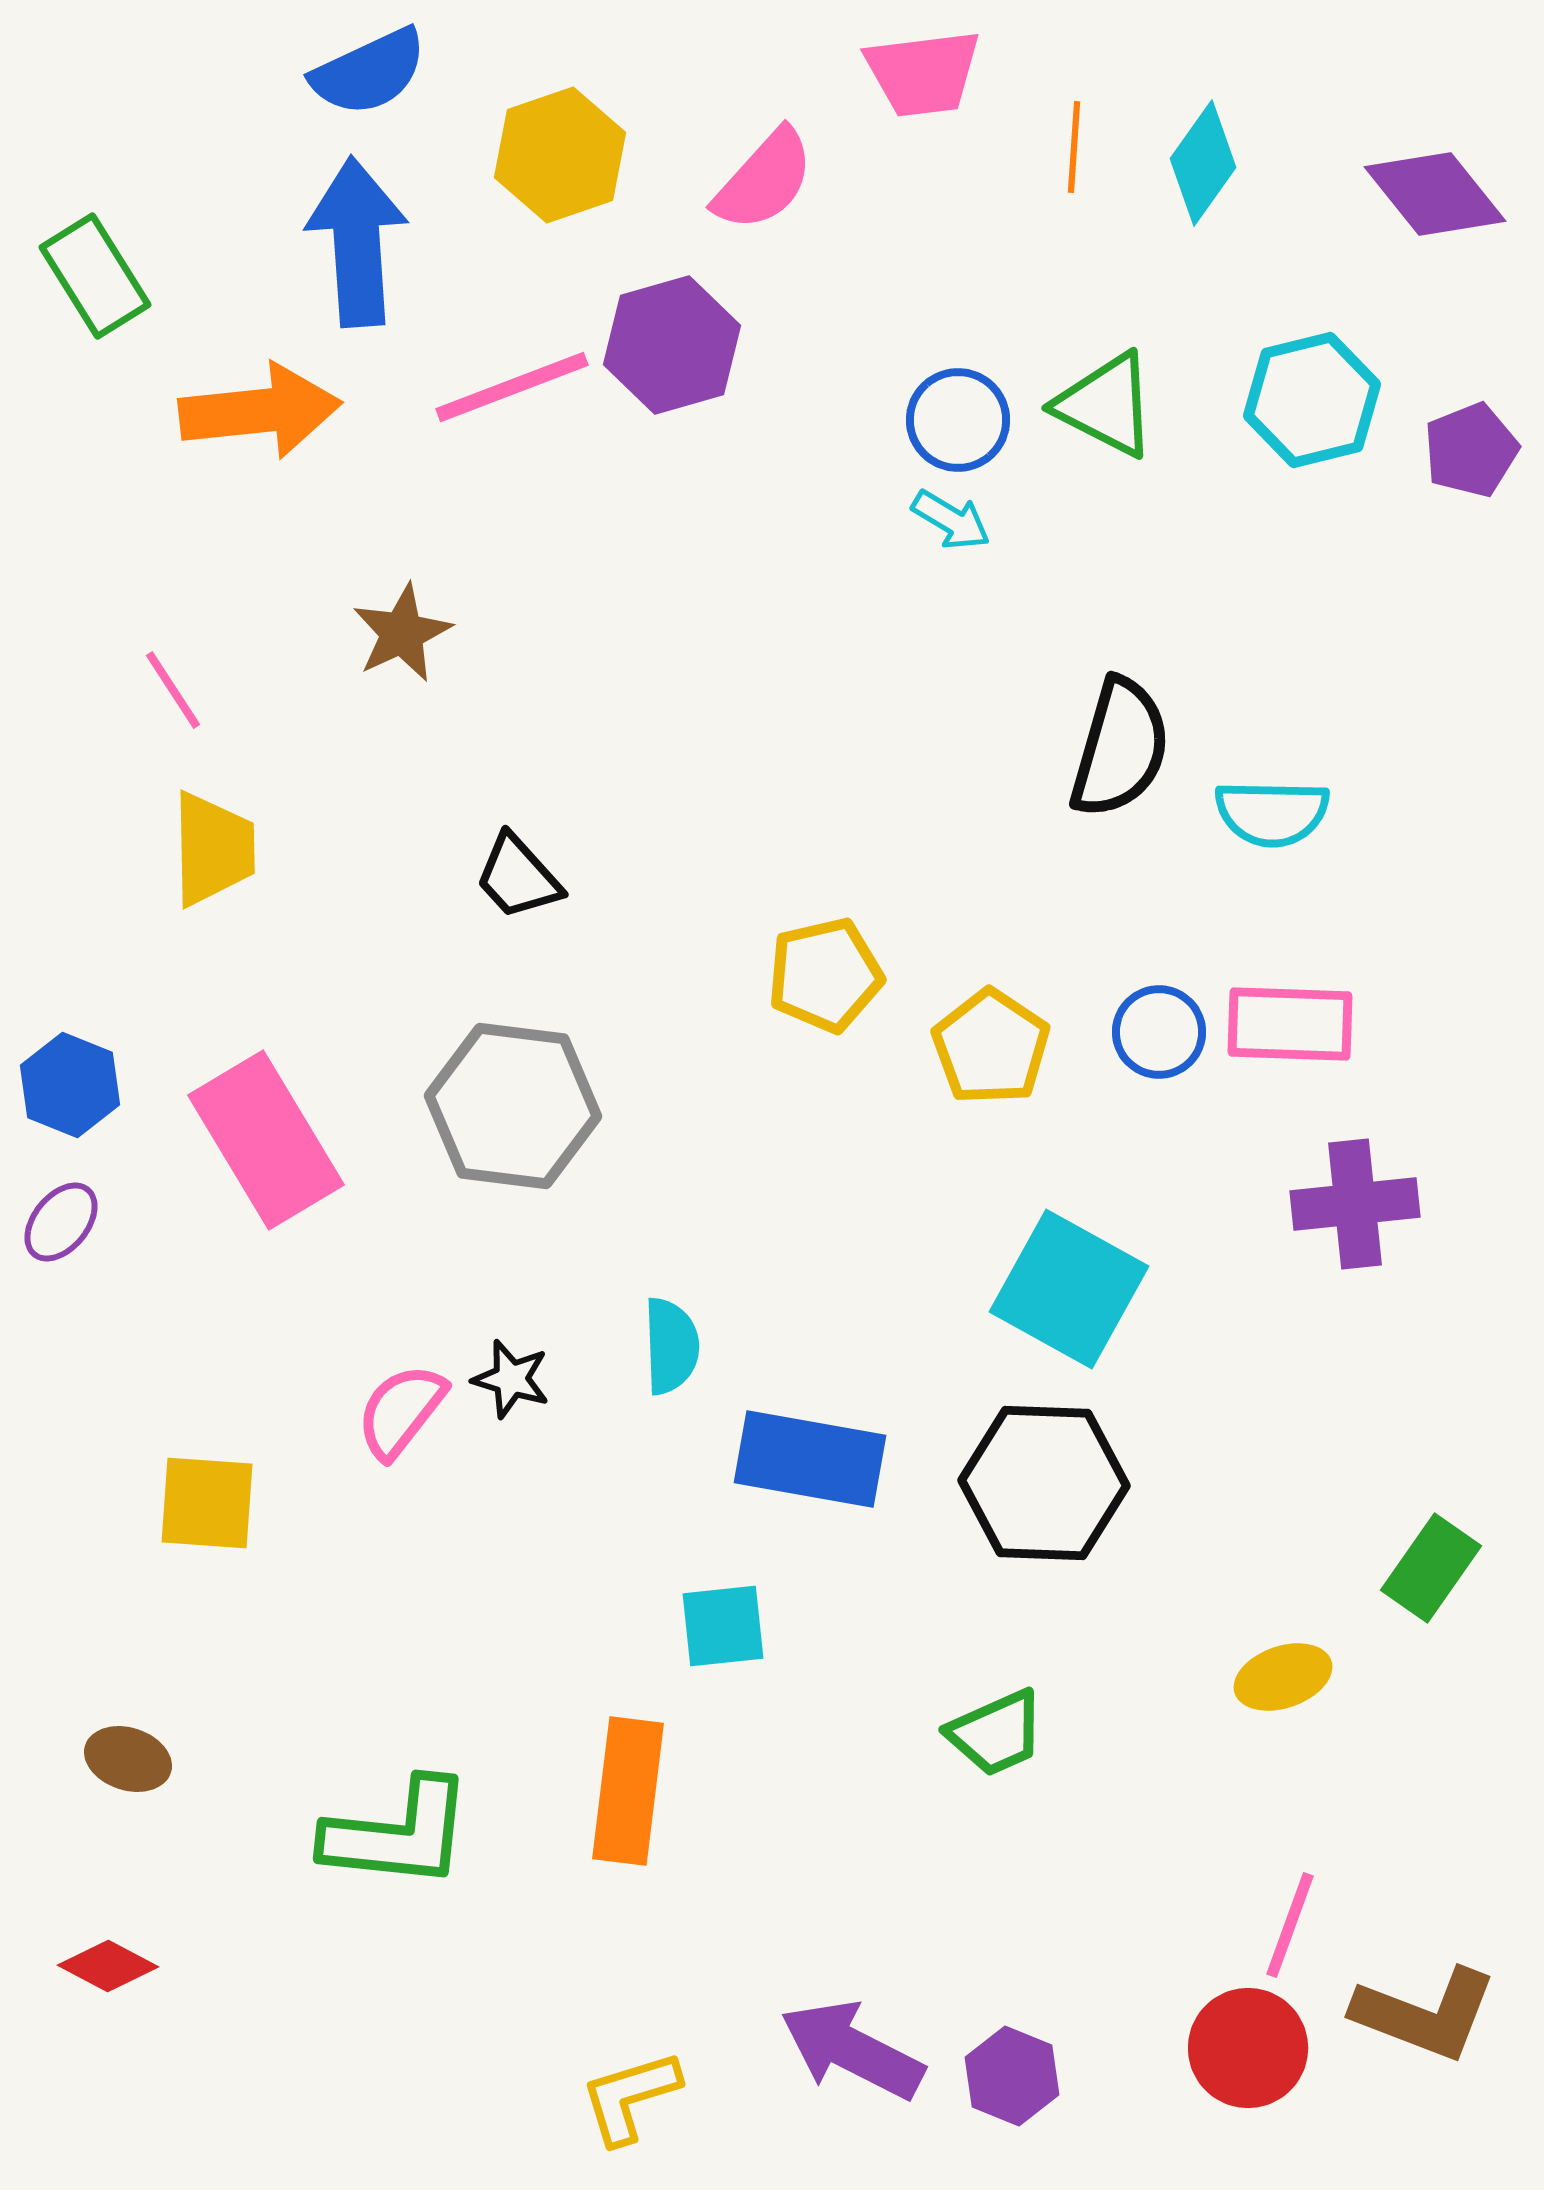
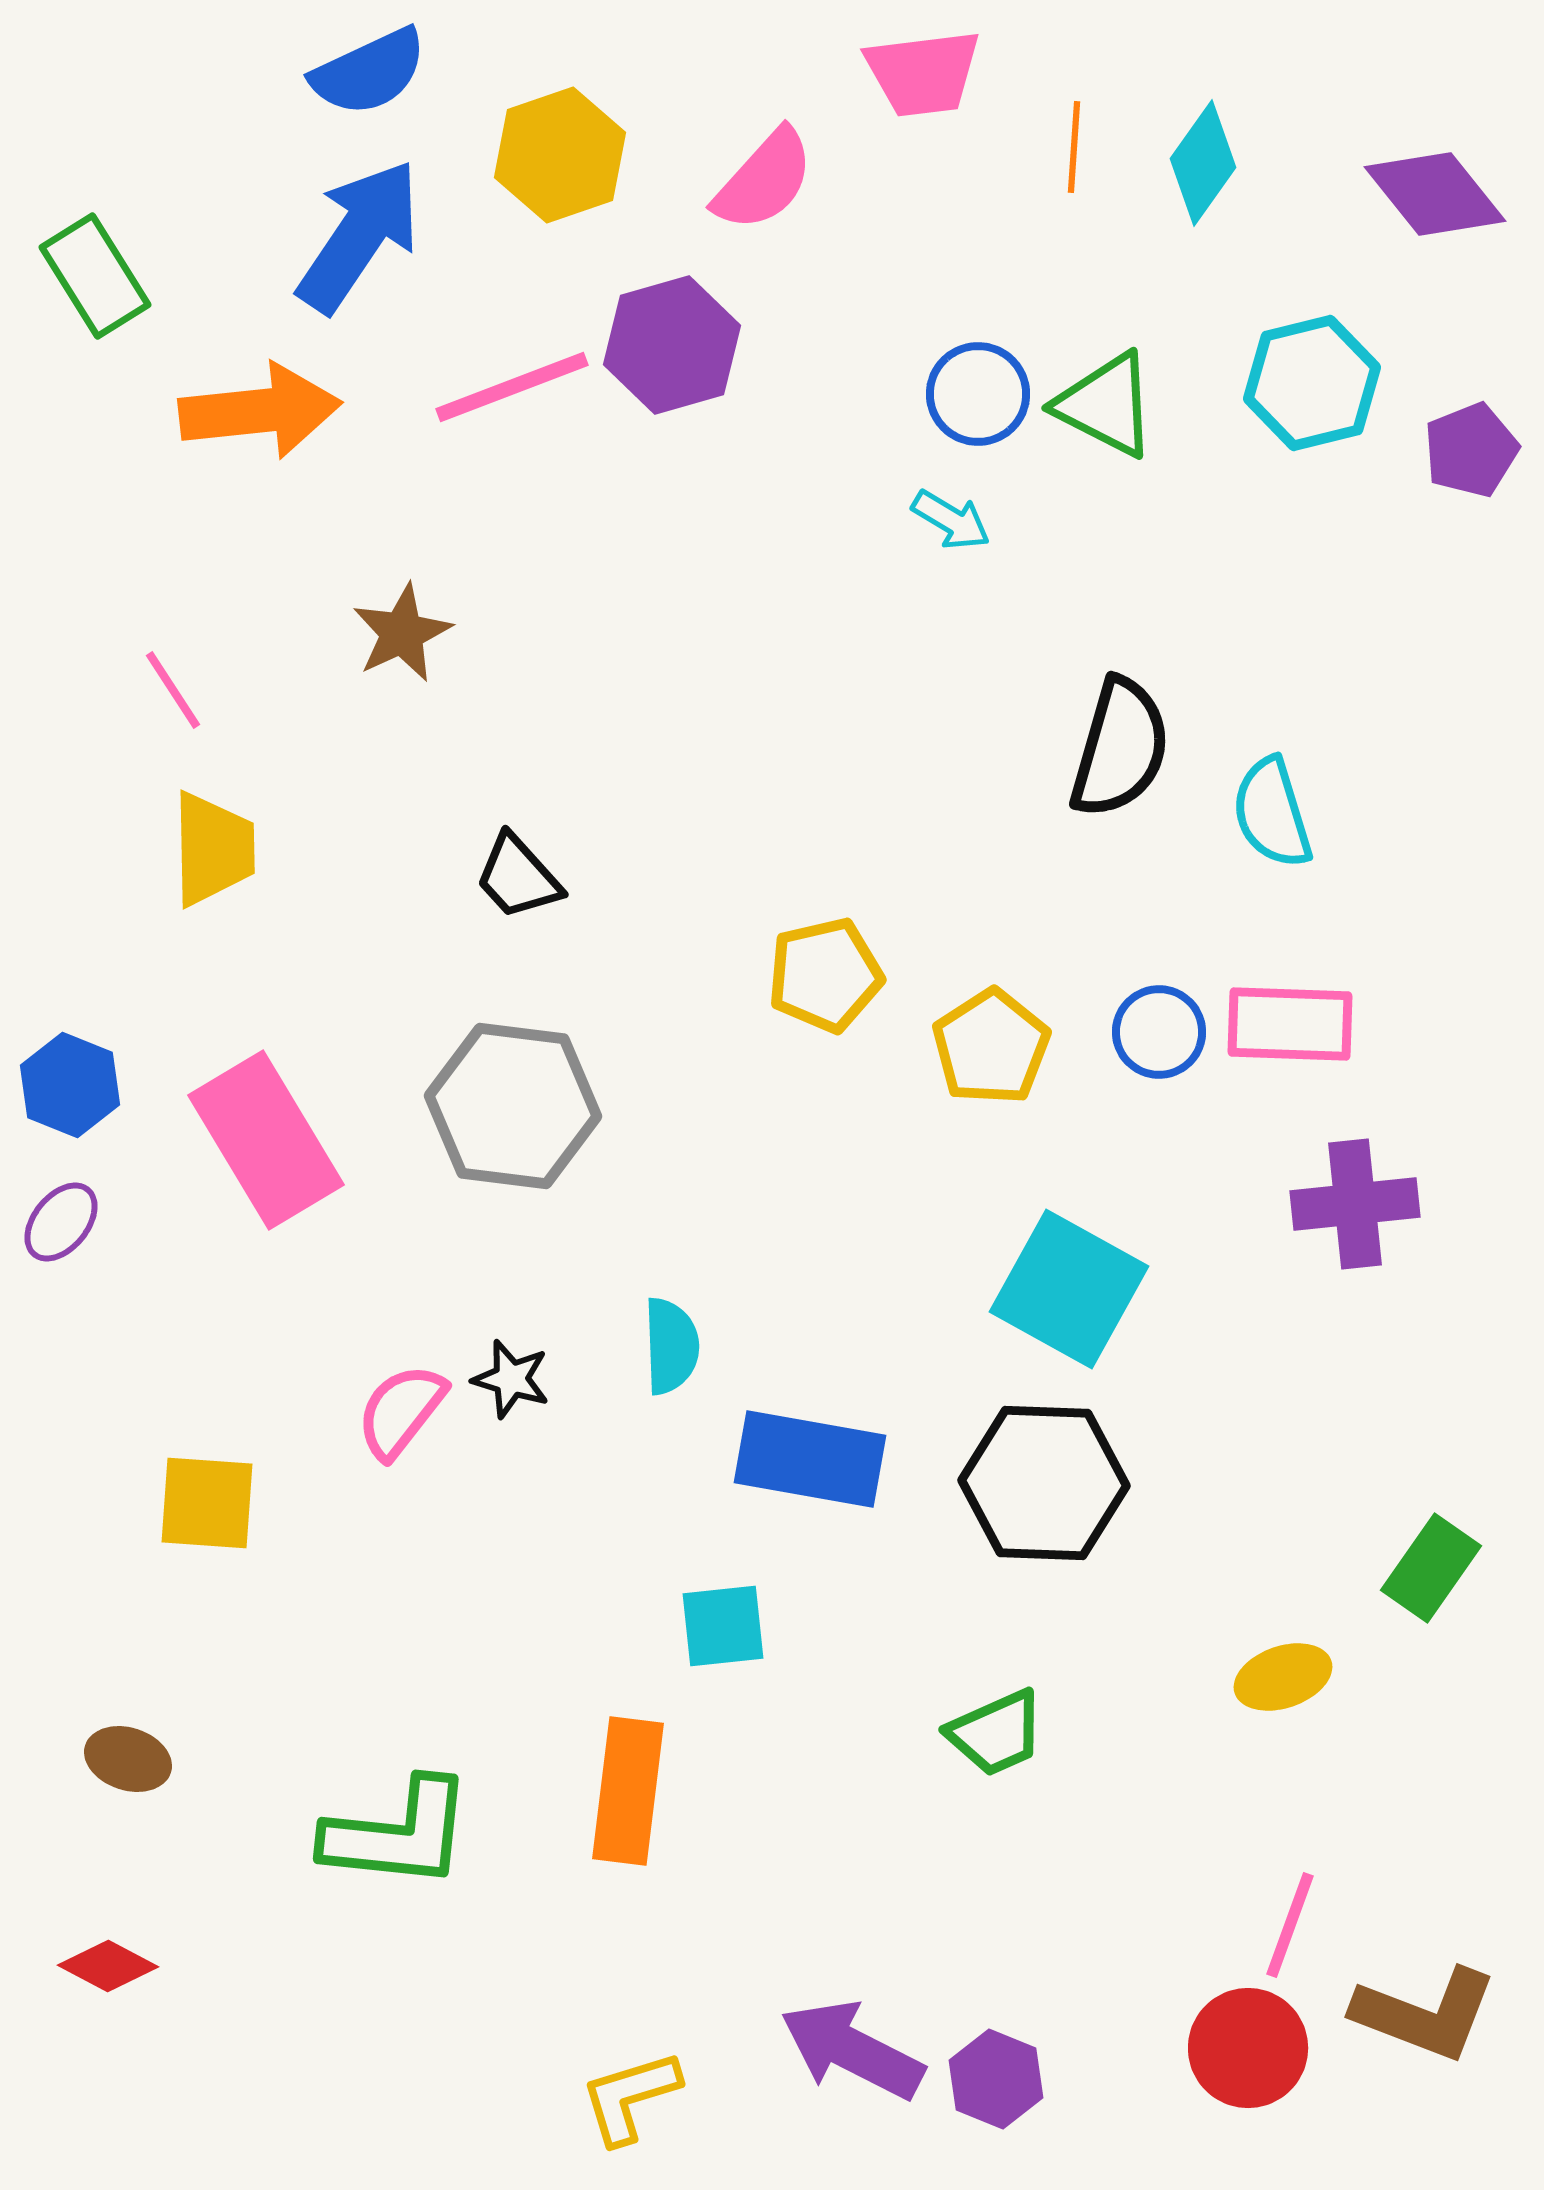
blue arrow at (357, 242): moved 2 px right, 6 px up; rotated 38 degrees clockwise
cyan hexagon at (1312, 400): moved 17 px up
blue circle at (958, 420): moved 20 px right, 26 px up
cyan semicircle at (1272, 813): rotated 72 degrees clockwise
yellow pentagon at (991, 1047): rotated 5 degrees clockwise
purple hexagon at (1012, 2076): moved 16 px left, 3 px down
